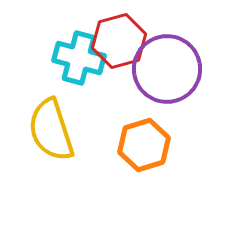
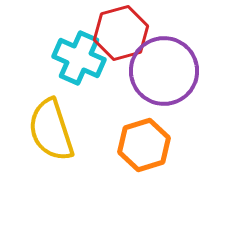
red hexagon: moved 2 px right, 8 px up
cyan cross: rotated 9 degrees clockwise
purple circle: moved 3 px left, 2 px down
